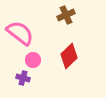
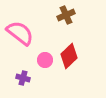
pink circle: moved 12 px right
